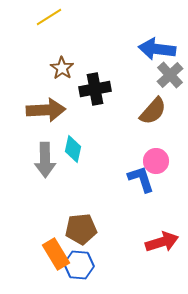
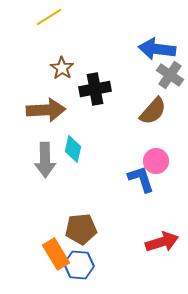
gray cross: rotated 12 degrees counterclockwise
